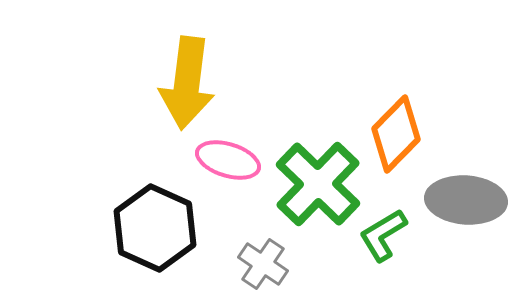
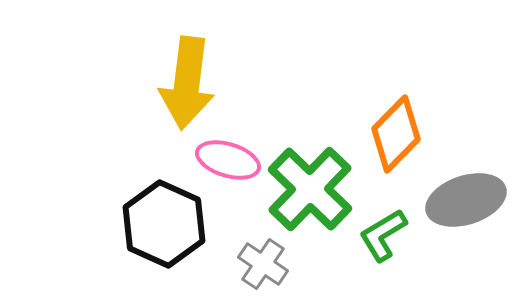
green cross: moved 8 px left, 5 px down
gray ellipse: rotated 22 degrees counterclockwise
black hexagon: moved 9 px right, 4 px up
